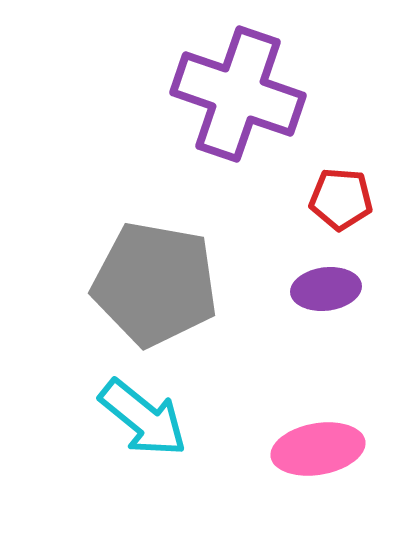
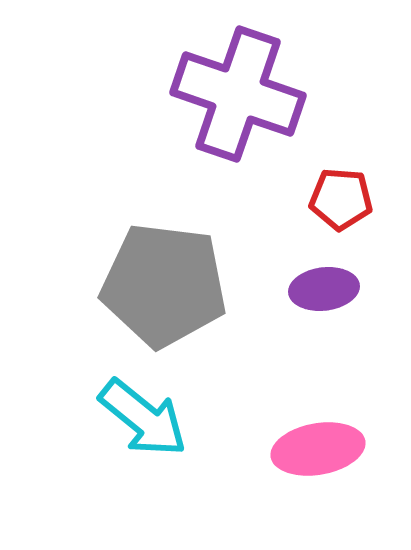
gray pentagon: moved 9 px right, 1 px down; rotated 3 degrees counterclockwise
purple ellipse: moved 2 px left
